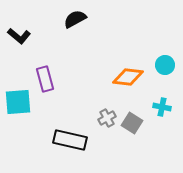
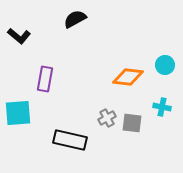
purple rectangle: rotated 25 degrees clockwise
cyan square: moved 11 px down
gray square: rotated 25 degrees counterclockwise
